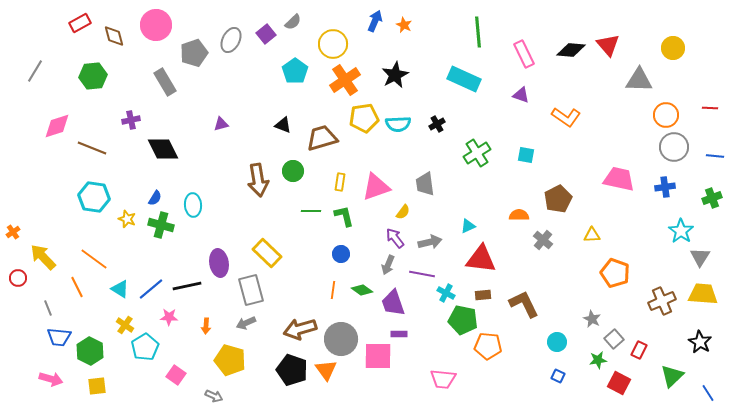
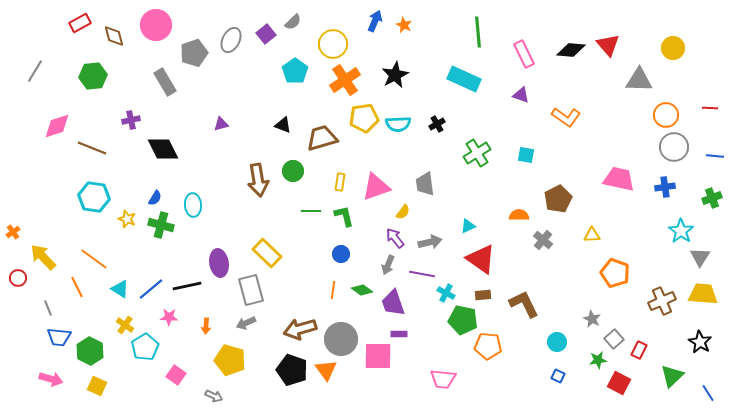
red triangle at (481, 259): rotated 28 degrees clockwise
yellow square at (97, 386): rotated 30 degrees clockwise
